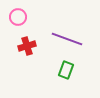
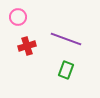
purple line: moved 1 px left
